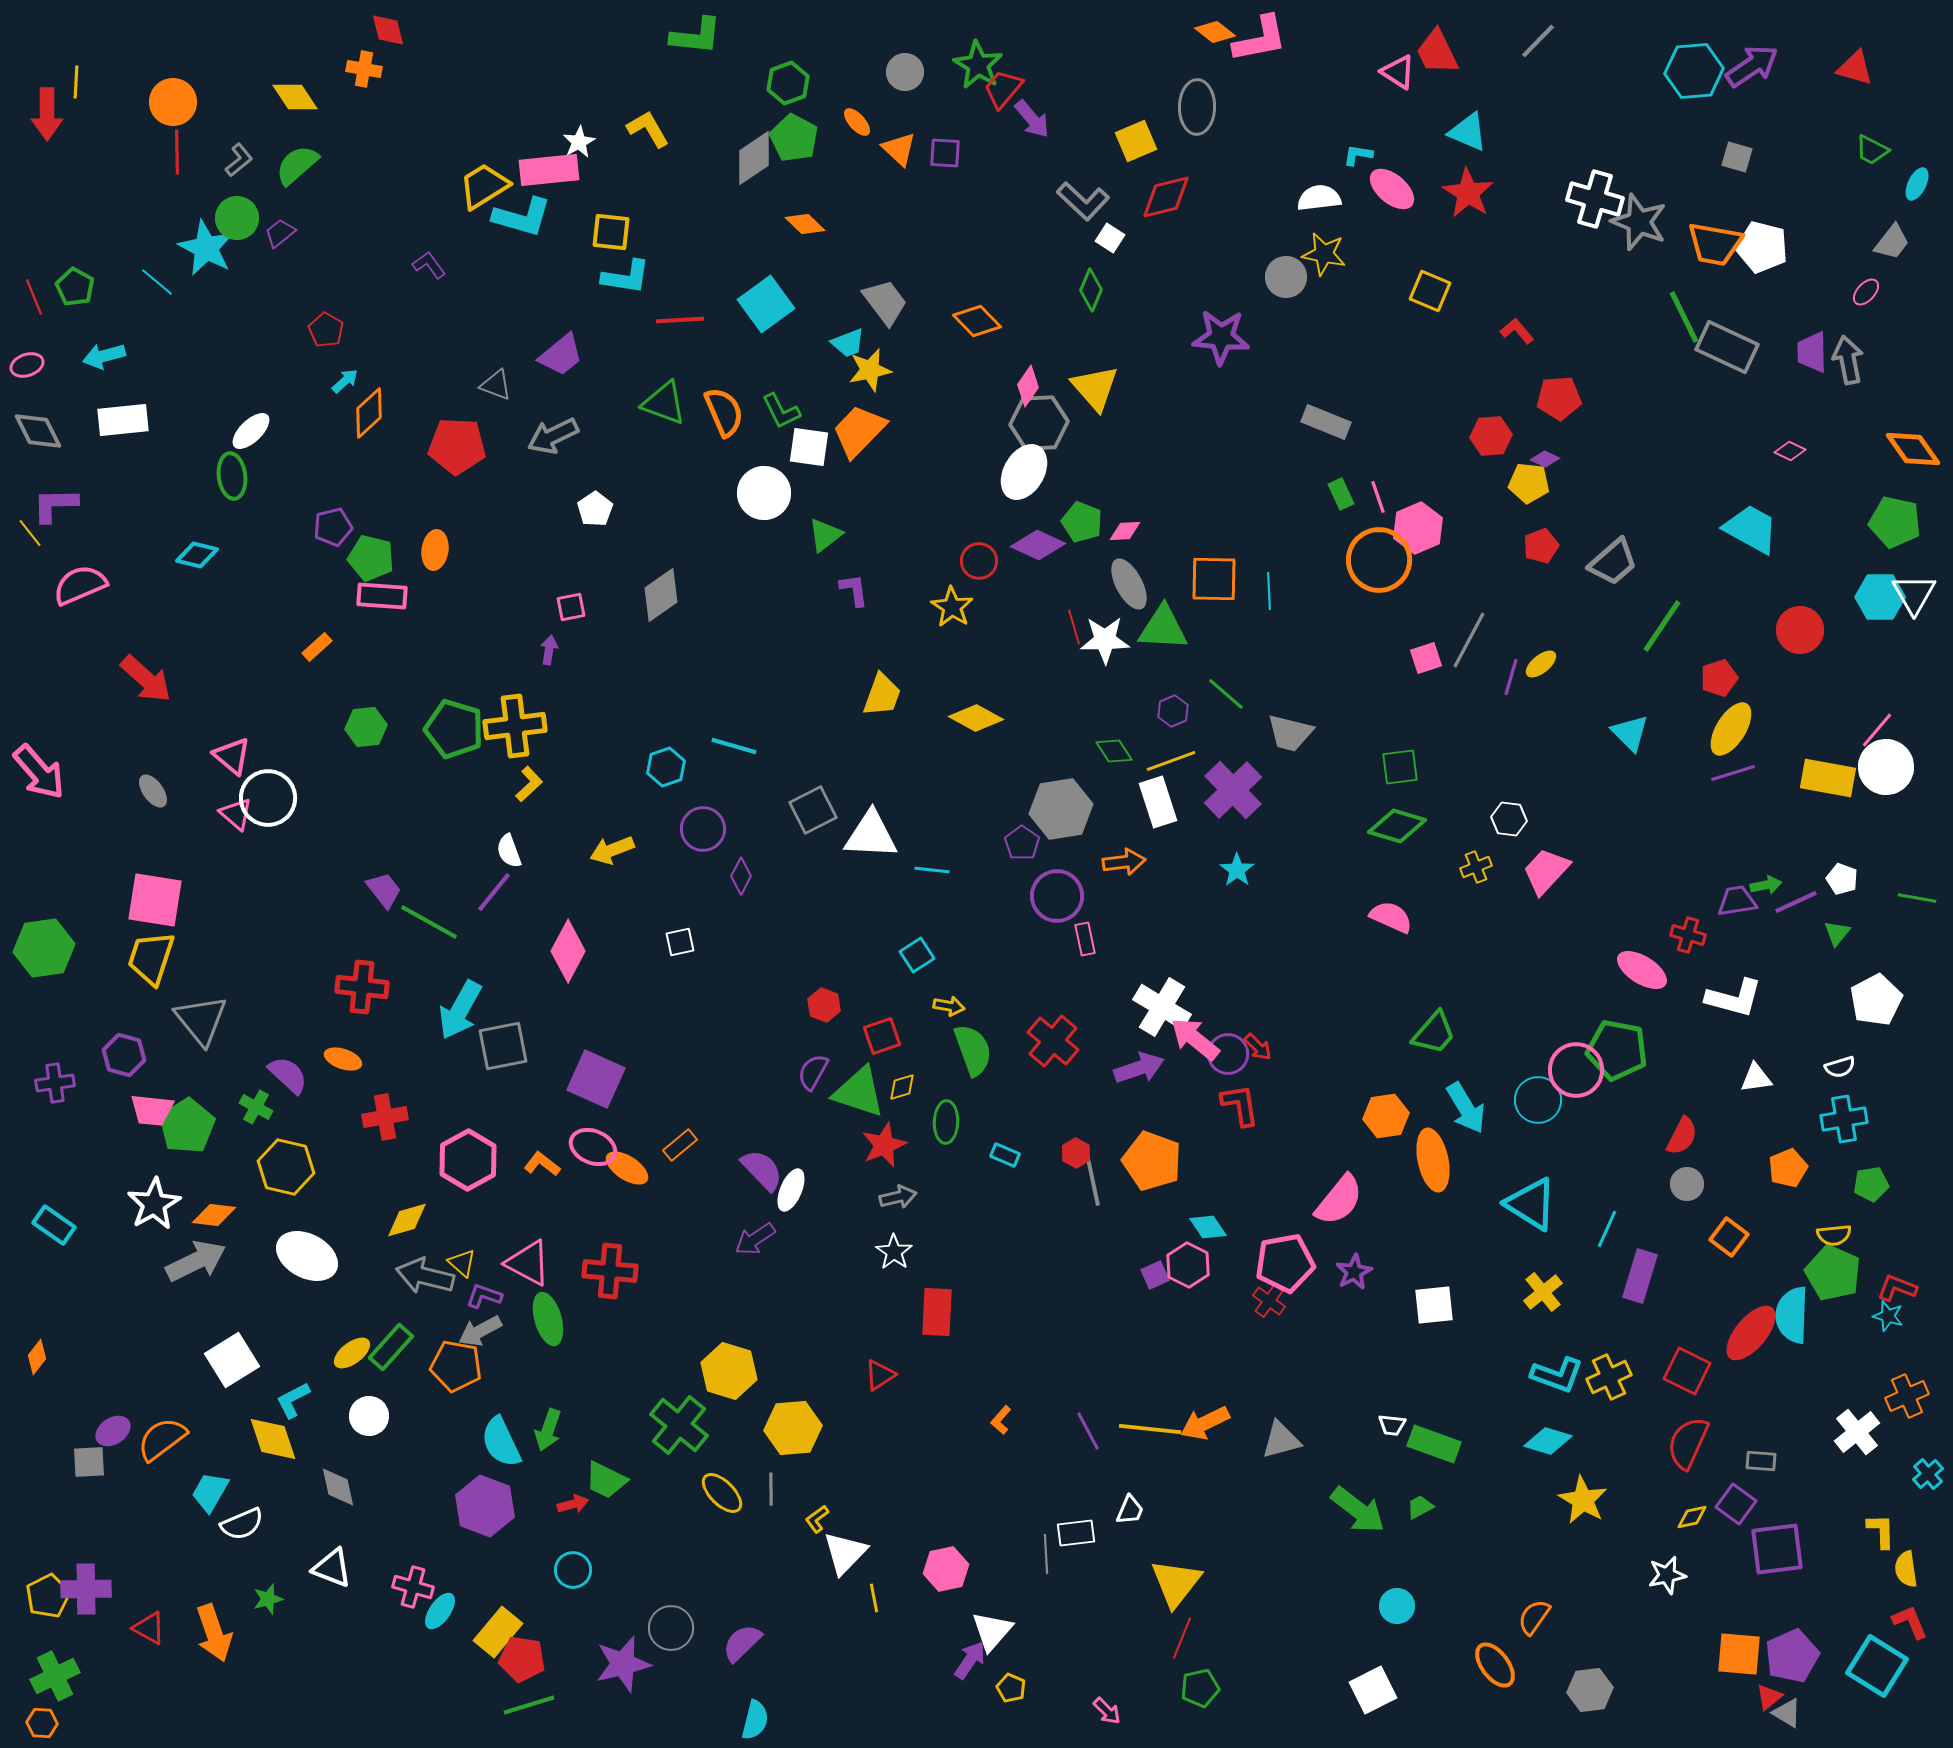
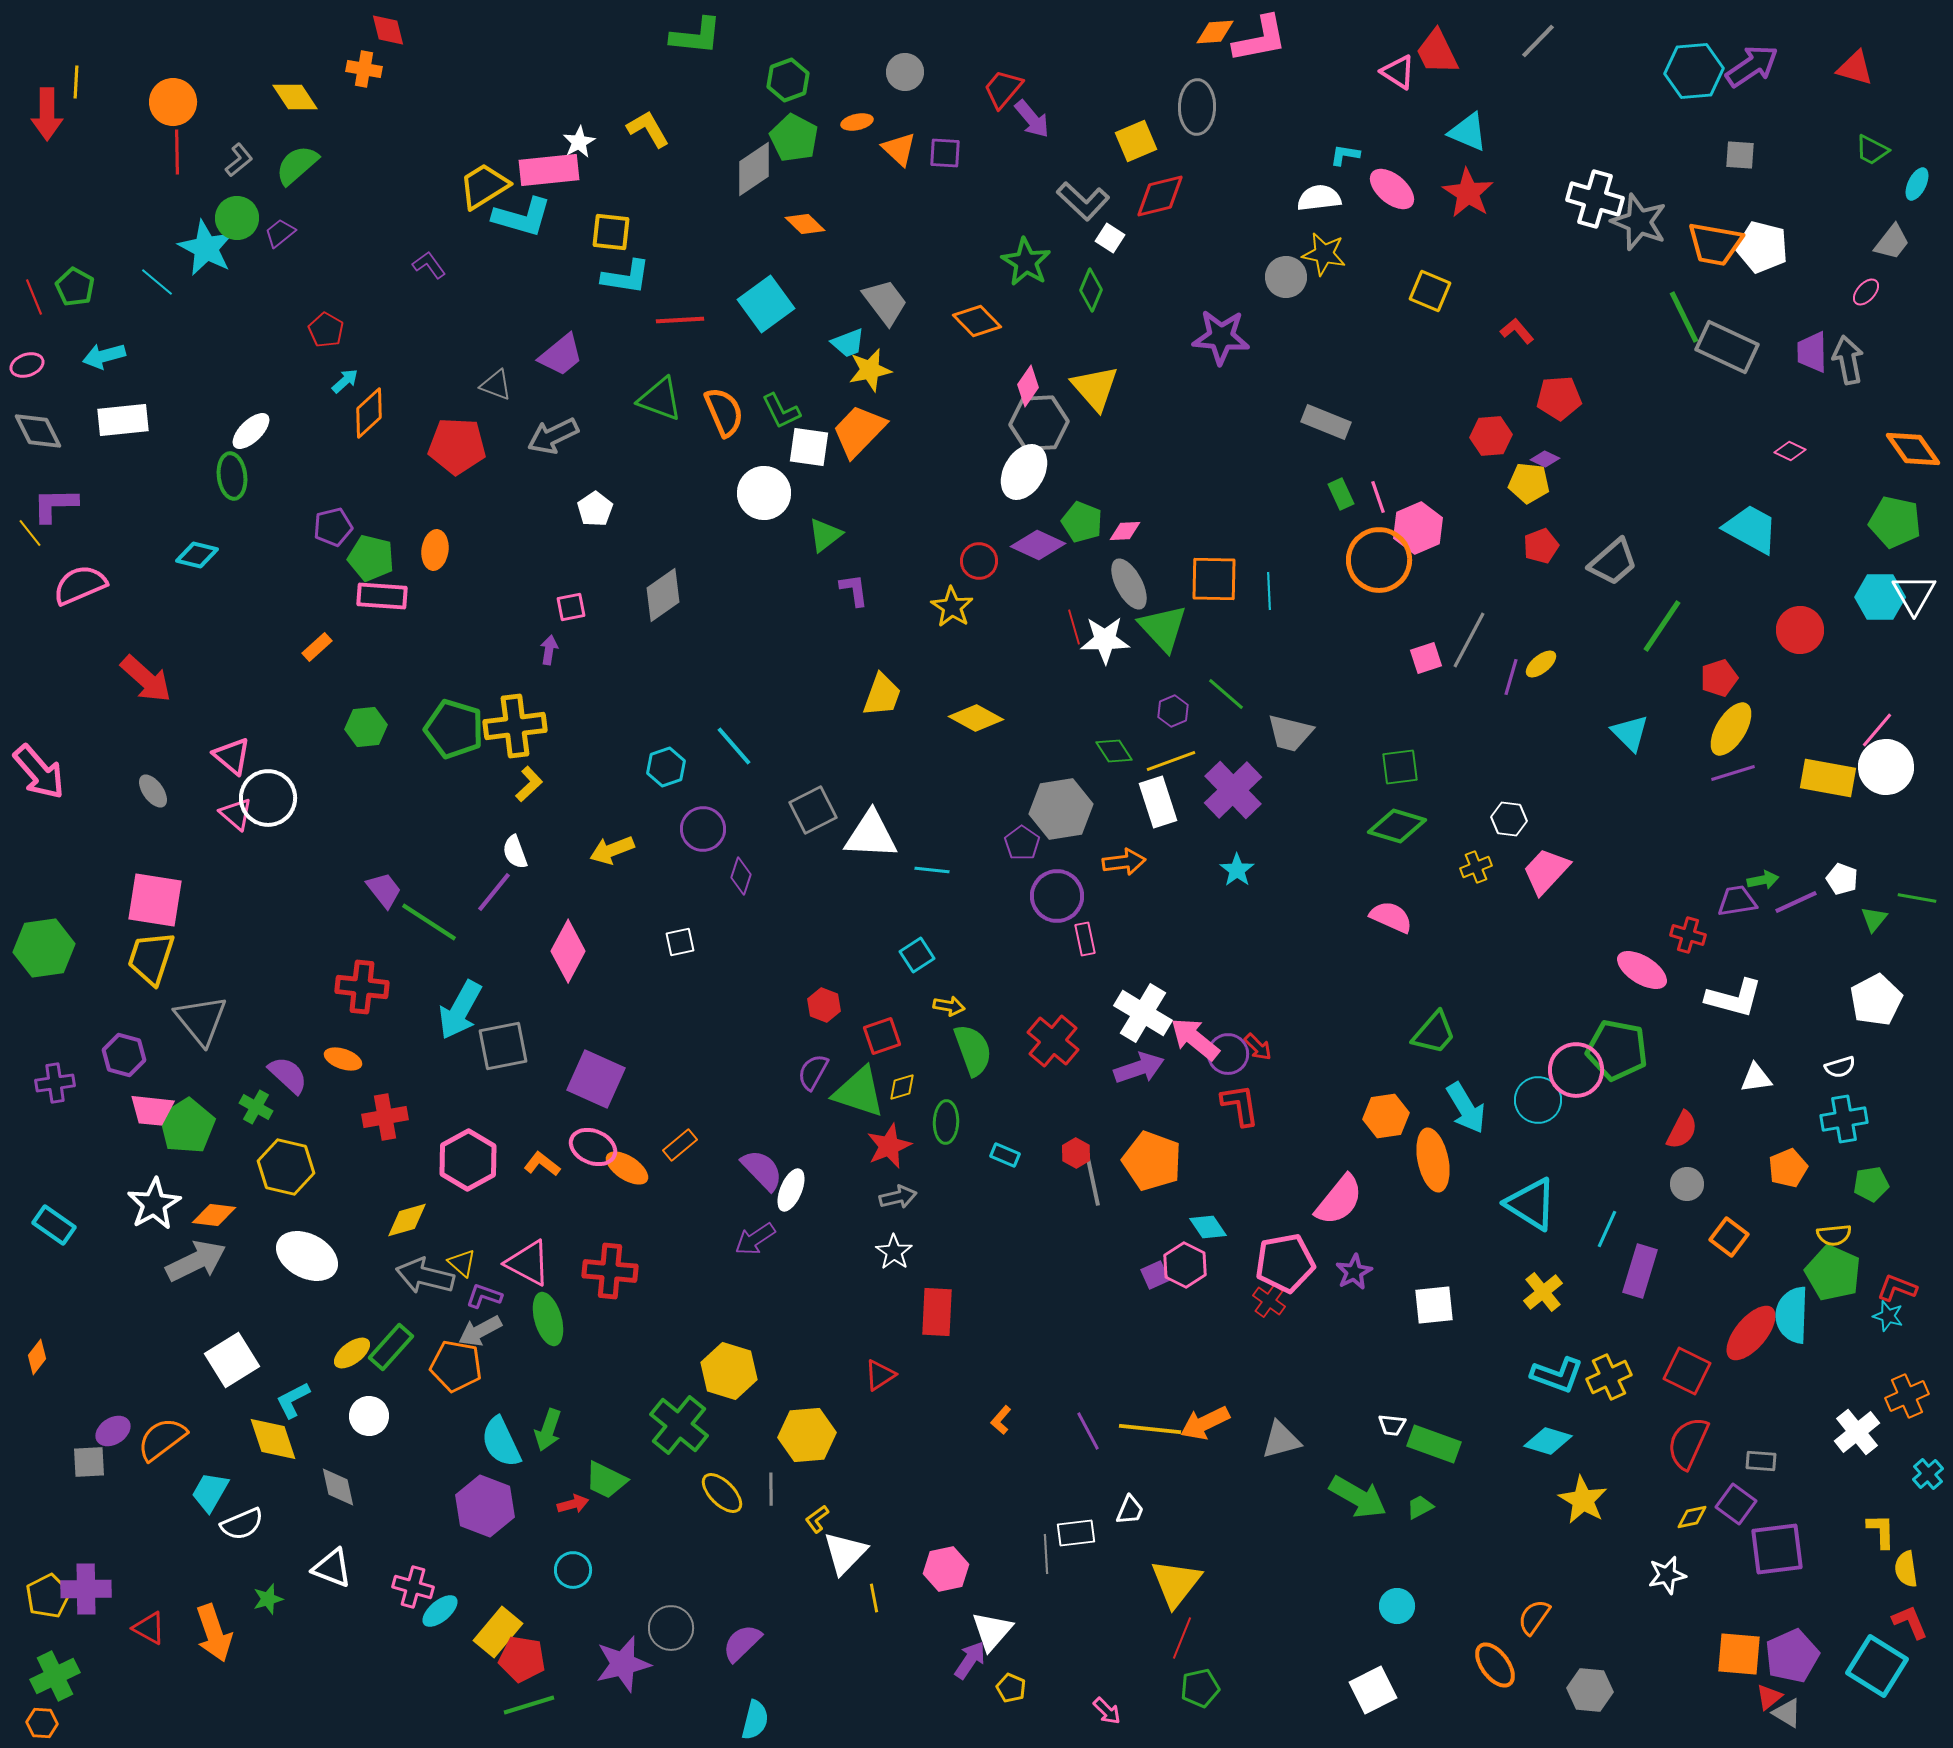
orange diamond at (1215, 32): rotated 42 degrees counterclockwise
green star at (978, 65): moved 48 px right, 197 px down
green hexagon at (788, 83): moved 3 px up
orange ellipse at (857, 122): rotated 60 degrees counterclockwise
cyan L-shape at (1358, 155): moved 13 px left
gray square at (1737, 157): moved 3 px right, 2 px up; rotated 12 degrees counterclockwise
gray diamond at (754, 158): moved 11 px down
red diamond at (1166, 197): moved 6 px left, 1 px up
green triangle at (664, 403): moved 4 px left, 4 px up
gray diamond at (661, 595): moved 2 px right
green triangle at (1163, 628): rotated 44 degrees clockwise
cyan line at (734, 746): rotated 33 degrees clockwise
white semicircle at (509, 851): moved 6 px right, 1 px down
purple diamond at (741, 876): rotated 9 degrees counterclockwise
green arrow at (1766, 885): moved 3 px left, 5 px up
green line at (429, 922): rotated 4 degrees clockwise
green triangle at (1837, 933): moved 37 px right, 14 px up
white cross at (1162, 1007): moved 19 px left, 6 px down
red semicircle at (1682, 1136): moved 6 px up
red star at (884, 1145): moved 5 px right, 1 px down
pink hexagon at (1188, 1265): moved 3 px left
purple rectangle at (1640, 1276): moved 5 px up
yellow hexagon at (793, 1428): moved 14 px right, 7 px down
green arrow at (1358, 1510): moved 13 px up; rotated 8 degrees counterclockwise
cyan ellipse at (440, 1611): rotated 15 degrees clockwise
gray hexagon at (1590, 1690): rotated 12 degrees clockwise
